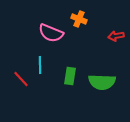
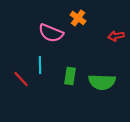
orange cross: moved 1 px left, 1 px up; rotated 14 degrees clockwise
